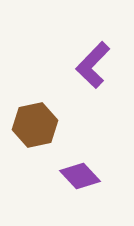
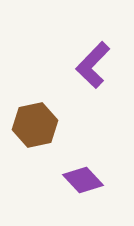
purple diamond: moved 3 px right, 4 px down
